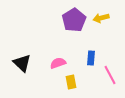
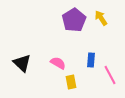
yellow arrow: rotated 70 degrees clockwise
blue rectangle: moved 2 px down
pink semicircle: rotated 49 degrees clockwise
